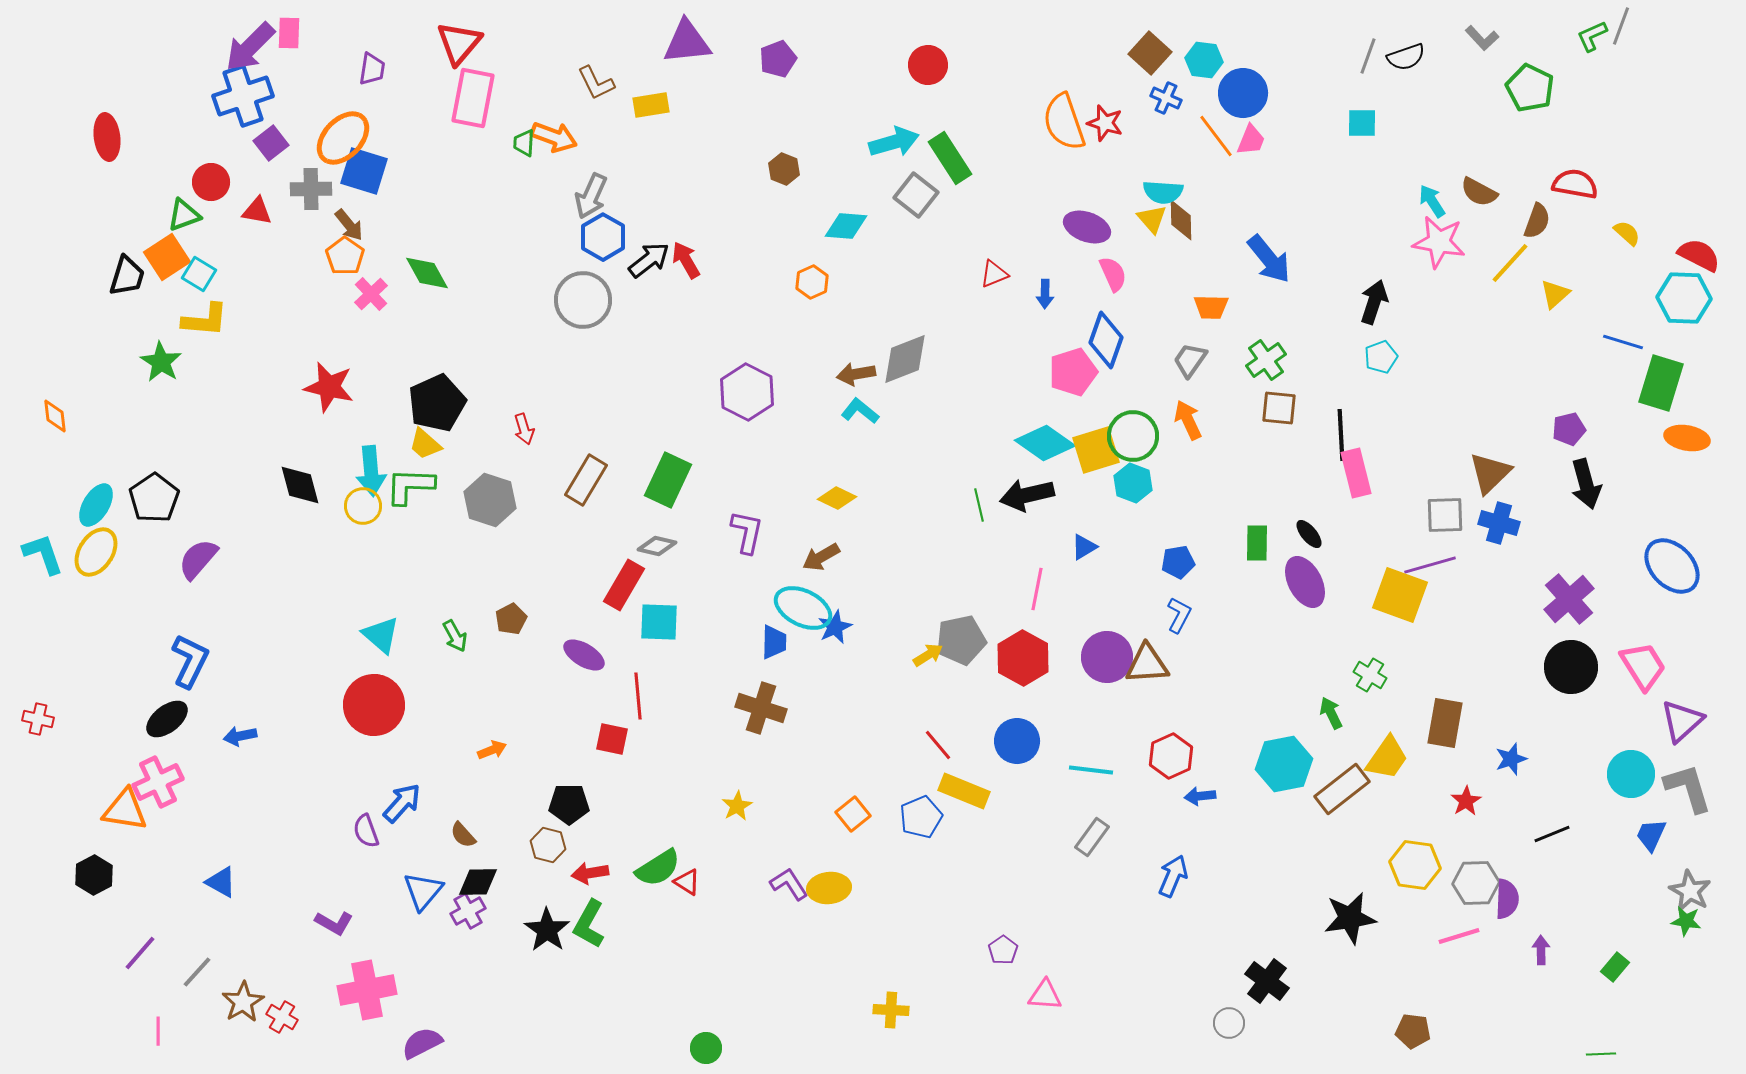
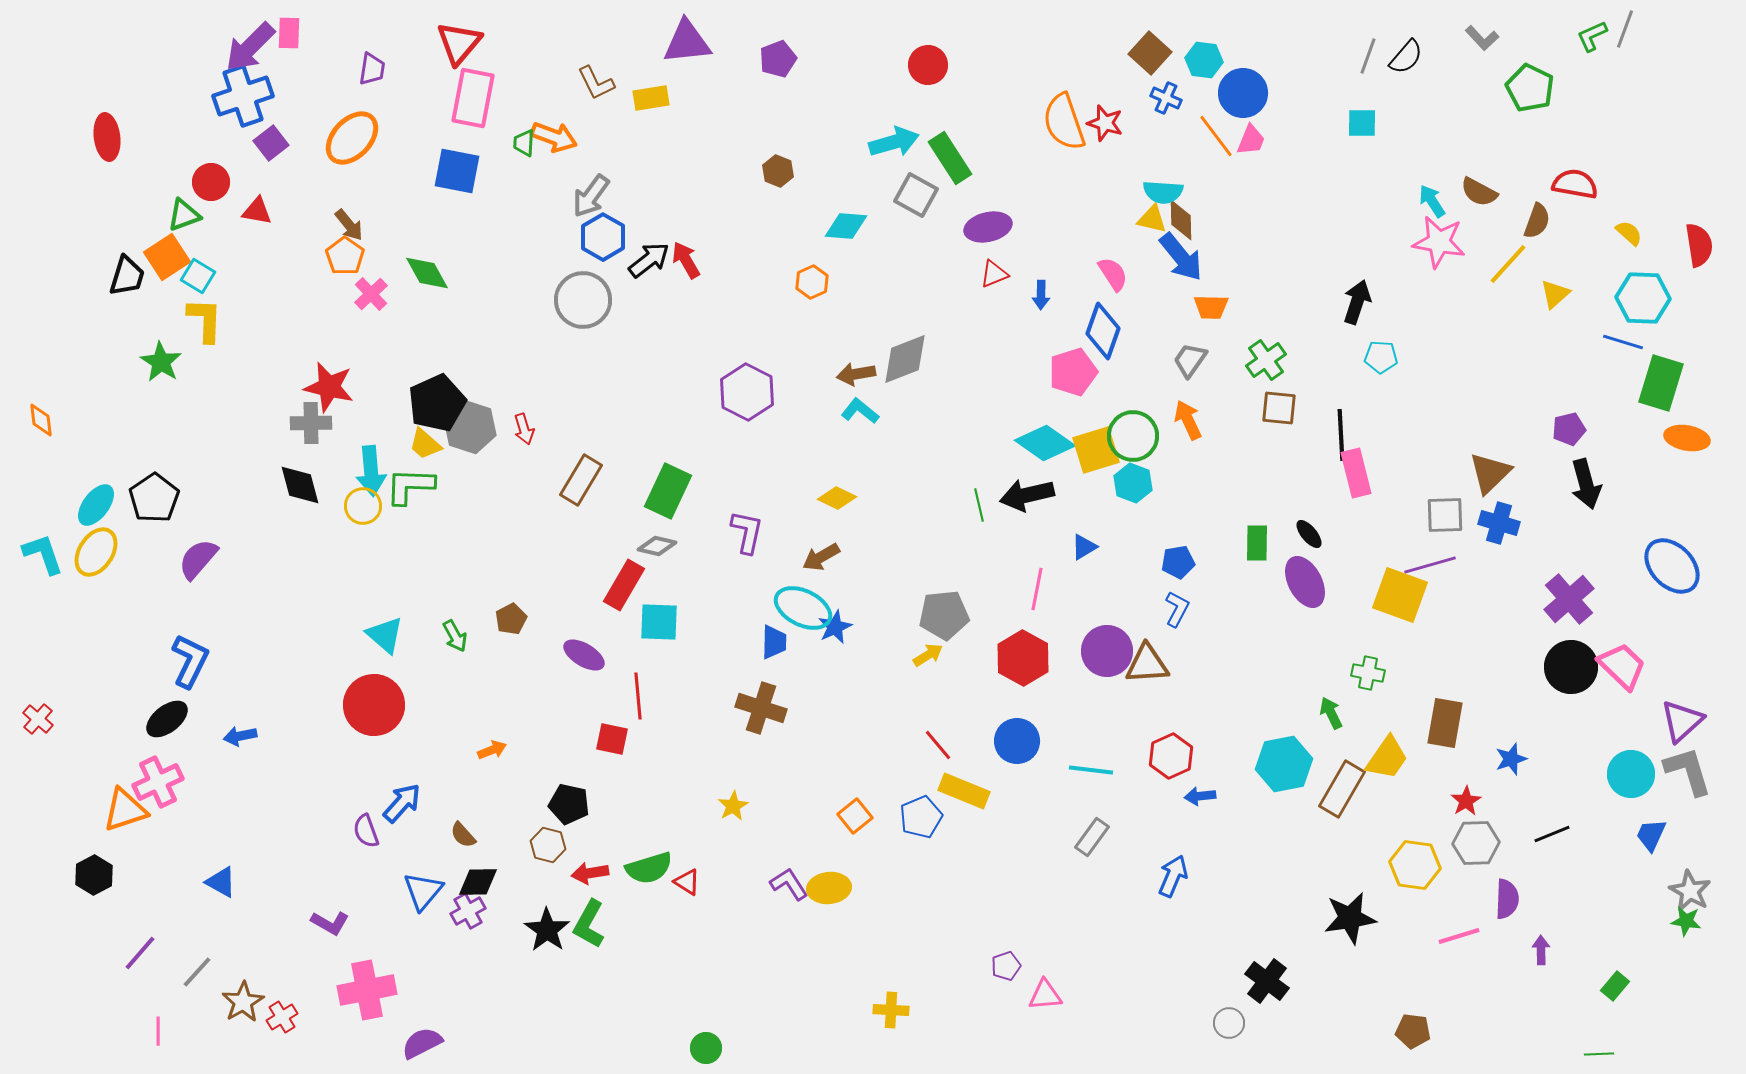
gray line at (1621, 26): moved 4 px right, 3 px down
black semicircle at (1406, 57): rotated 30 degrees counterclockwise
yellow rectangle at (651, 105): moved 7 px up
orange ellipse at (343, 138): moved 9 px right
brown hexagon at (784, 169): moved 6 px left, 2 px down
blue square at (364, 171): moved 93 px right; rotated 6 degrees counterclockwise
gray cross at (311, 189): moved 234 px down
gray square at (916, 195): rotated 9 degrees counterclockwise
gray arrow at (591, 196): rotated 12 degrees clockwise
yellow triangle at (1152, 219): rotated 36 degrees counterclockwise
purple ellipse at (1087, 227): moved 99 px left; rotated 33 degrees counterclockwise
yellow semicircle at (1627, 233): moved 2 px right
red semicircle at (1699, 255): moved 10 px up; rotated 54 degrees clockwise
blue arrow at (1269, 259): moved 88 px left, 2 px up
yellow line at (1510, 263): moved 2 px left, 1 px down
cyan square at (199, 274): moved 1 px left, 2 px down
pink semicircle at (1113, 274): rotated 9 degrees counterclockwise
blue arrow at (1045, 294): moved 4 px left, 1 px down
cyan hexagon at (1684, 298): moved 41 px left
black arrow at (1374, 302): moved 17 px left
yellow L-shape at (205, 320): rotated 93 degrees counterclockwise
blue diamond at (1106, 340): moved 3 px left, 9 px up
cyan pentagon at (1381, 357): rotated 24 degrees clockwise
orange diamond at (55, 416): moved 14 px left, 4 px down
brown rectangle at (586, 480): moved 5 px left
green rectangle at (668, 480): moved 11 px down
gray hexagon at (490, 500): moved 20 px left, 73 px up
cyan ellipse at (96, 505): rotated 6 degrees clockwise
blue L-shape at (1179, 615): moved 2 px left, 6 px up
cyan triangle at (381, 635): moved 4 px right
gray pentagon at (961, 640): moved 17 px left, 25 px up; rotated 6 degrees clockwise
purple circle at (1107, 657): moved 6 px up
pink trapezoid at (1643, 666): moved 21 px left; rotated 14 degrees counterclockwise
green cross at (1370, 675): moved 2 px left, 2 px up; rotated 20 degrees counterclockwise
red cross at (38, 719): rotated 28 degrees clockwise
gray L-shape at (1688, 788): moved 17 px up
brown rectangle at (1342, 789): rotated 22 degrees counterclockwise
black pentagon at (569, 804): rotated 12 degrees clockwise
yellow star at (737, 806): moved 4 px left
orange triangle at (125, 810): rotated 27 degrees counterclockwise
orange square at (853, 814): moved 2 px right, 2 px down
green semicircle at (658, 868): moved 9 px left; rotated 15 degrees clockwise
gray hexagon at (1476, 883): moved 40 px up
purple L-shape at (334, 923): moved 4 px left
purple pentagon at (1003, 950): moved 3 px right, 16 px down; rotated 16 degrees clockwise
green rectangle at (1615, 967): moved 19 px down
pink triangle at (1045, 995): rotated 9 degrees counterclockwise
red cross at (282, 1017): rotated 28 degrees clockwise
green line at (1601, 1054): moved 2 px left
